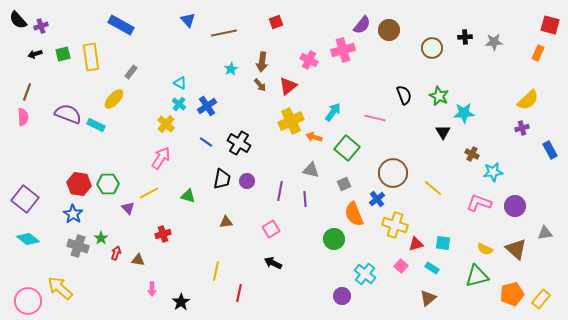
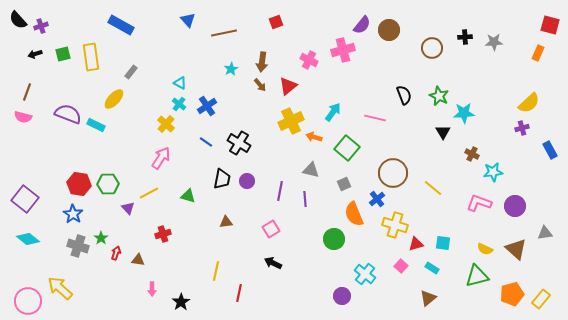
yellow semicircle at (528, 100): moved 1 px right, 3 px down
pink semicircle at (23, 117): rotated 108 degrees clockwise
